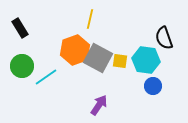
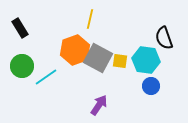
blue circle: moved 2 px left
